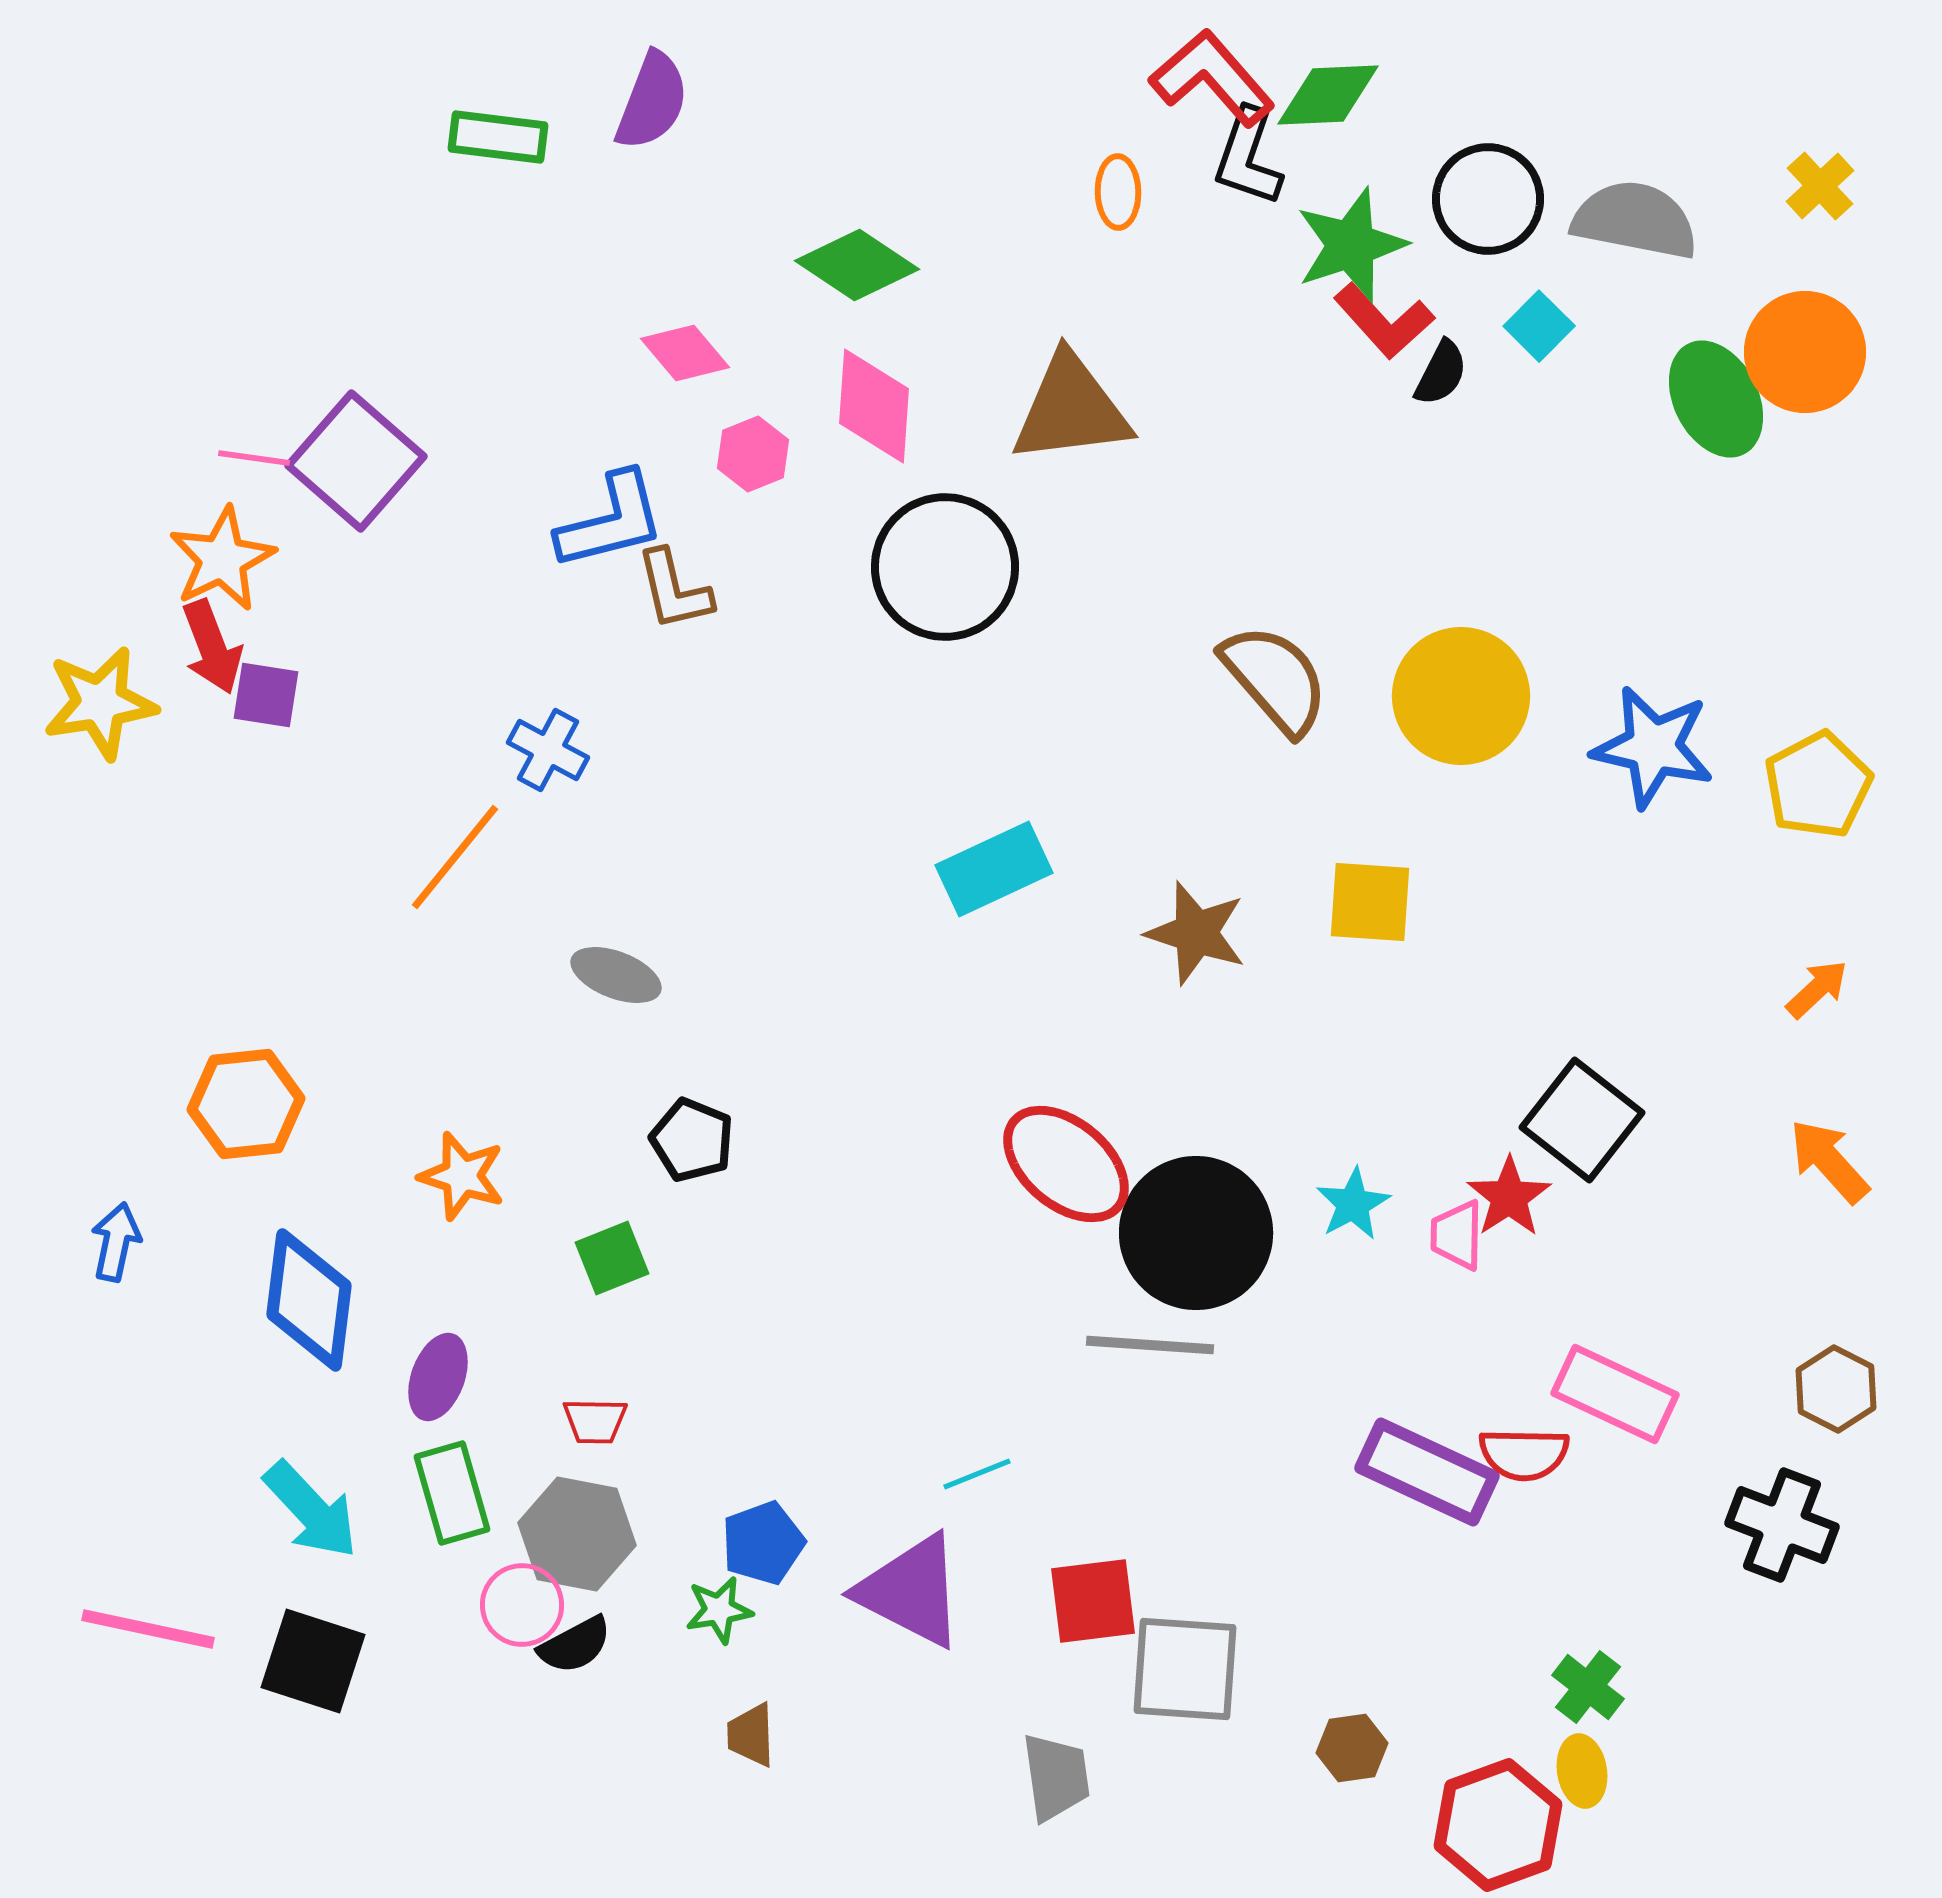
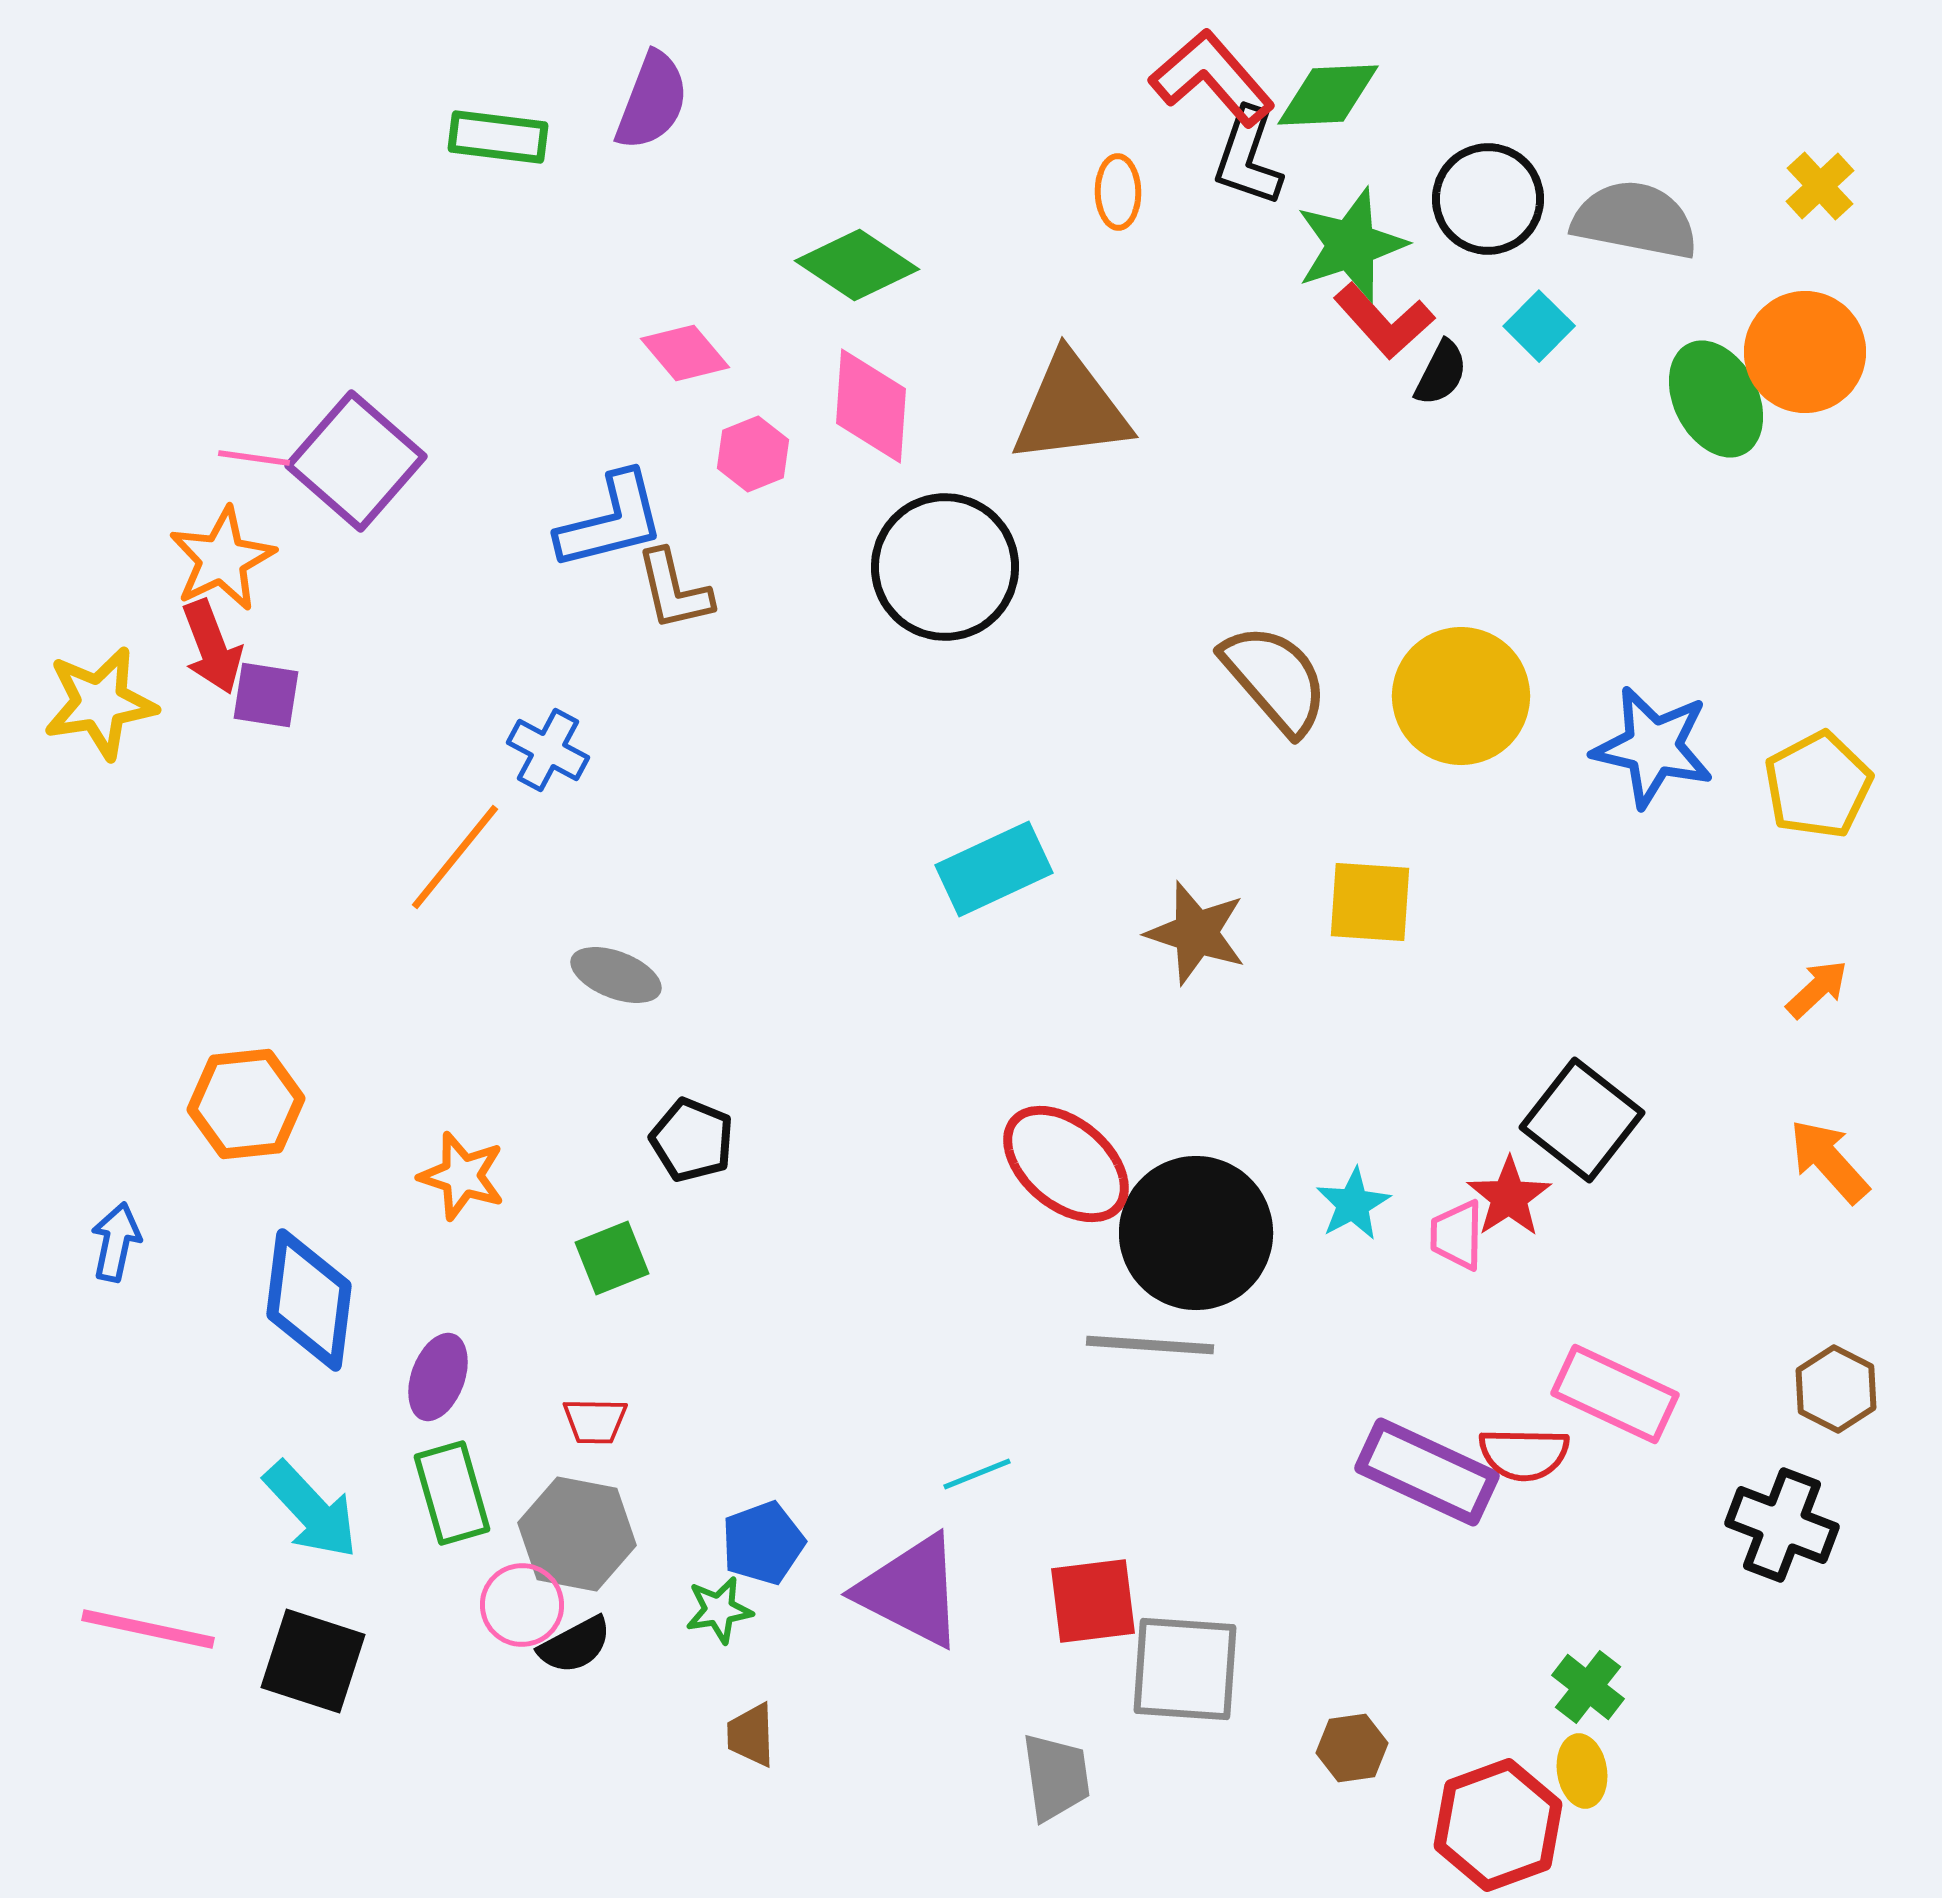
pink diamond at (874, 406): moved 3 px left
